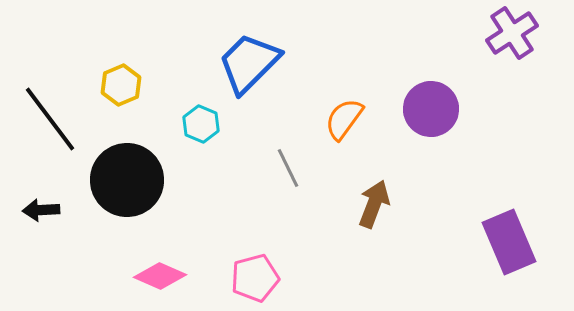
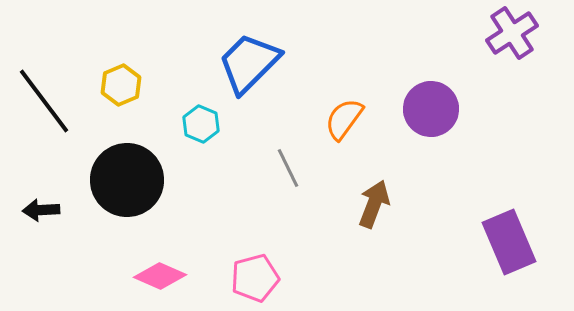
black line: moved 6 px left, 18 px up
